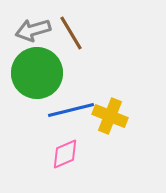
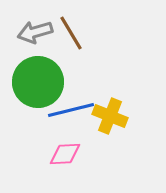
gray arrow: moved 2 px right, 2 px down
green circle: moved 1 px right, 9 px down
pink diamond: rotated 20 degrees clockwise
